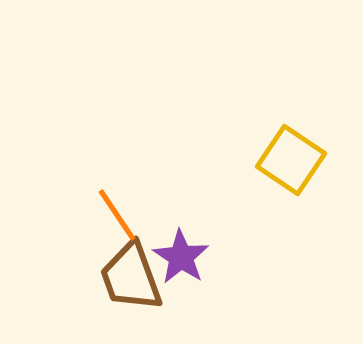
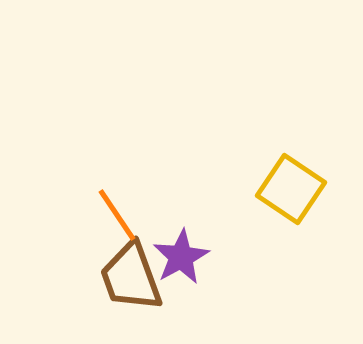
yellow square: moved 29 px down
purple star: rotated 10 degrees clockwise
